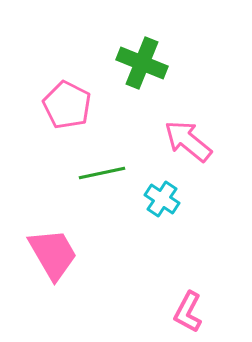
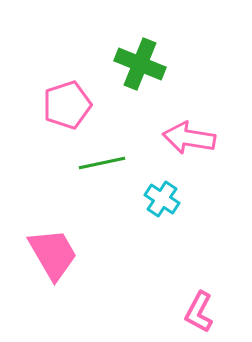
green cross: moved 2 px left, 1 px down
pink pentagon: rotated 27 degrees clockwise
pink arrow: moved 1 px right, 3 px up; rotated 30 degrees counterclockwise
green line: moved 10 px up
pink L-shape: moved 11 px right
